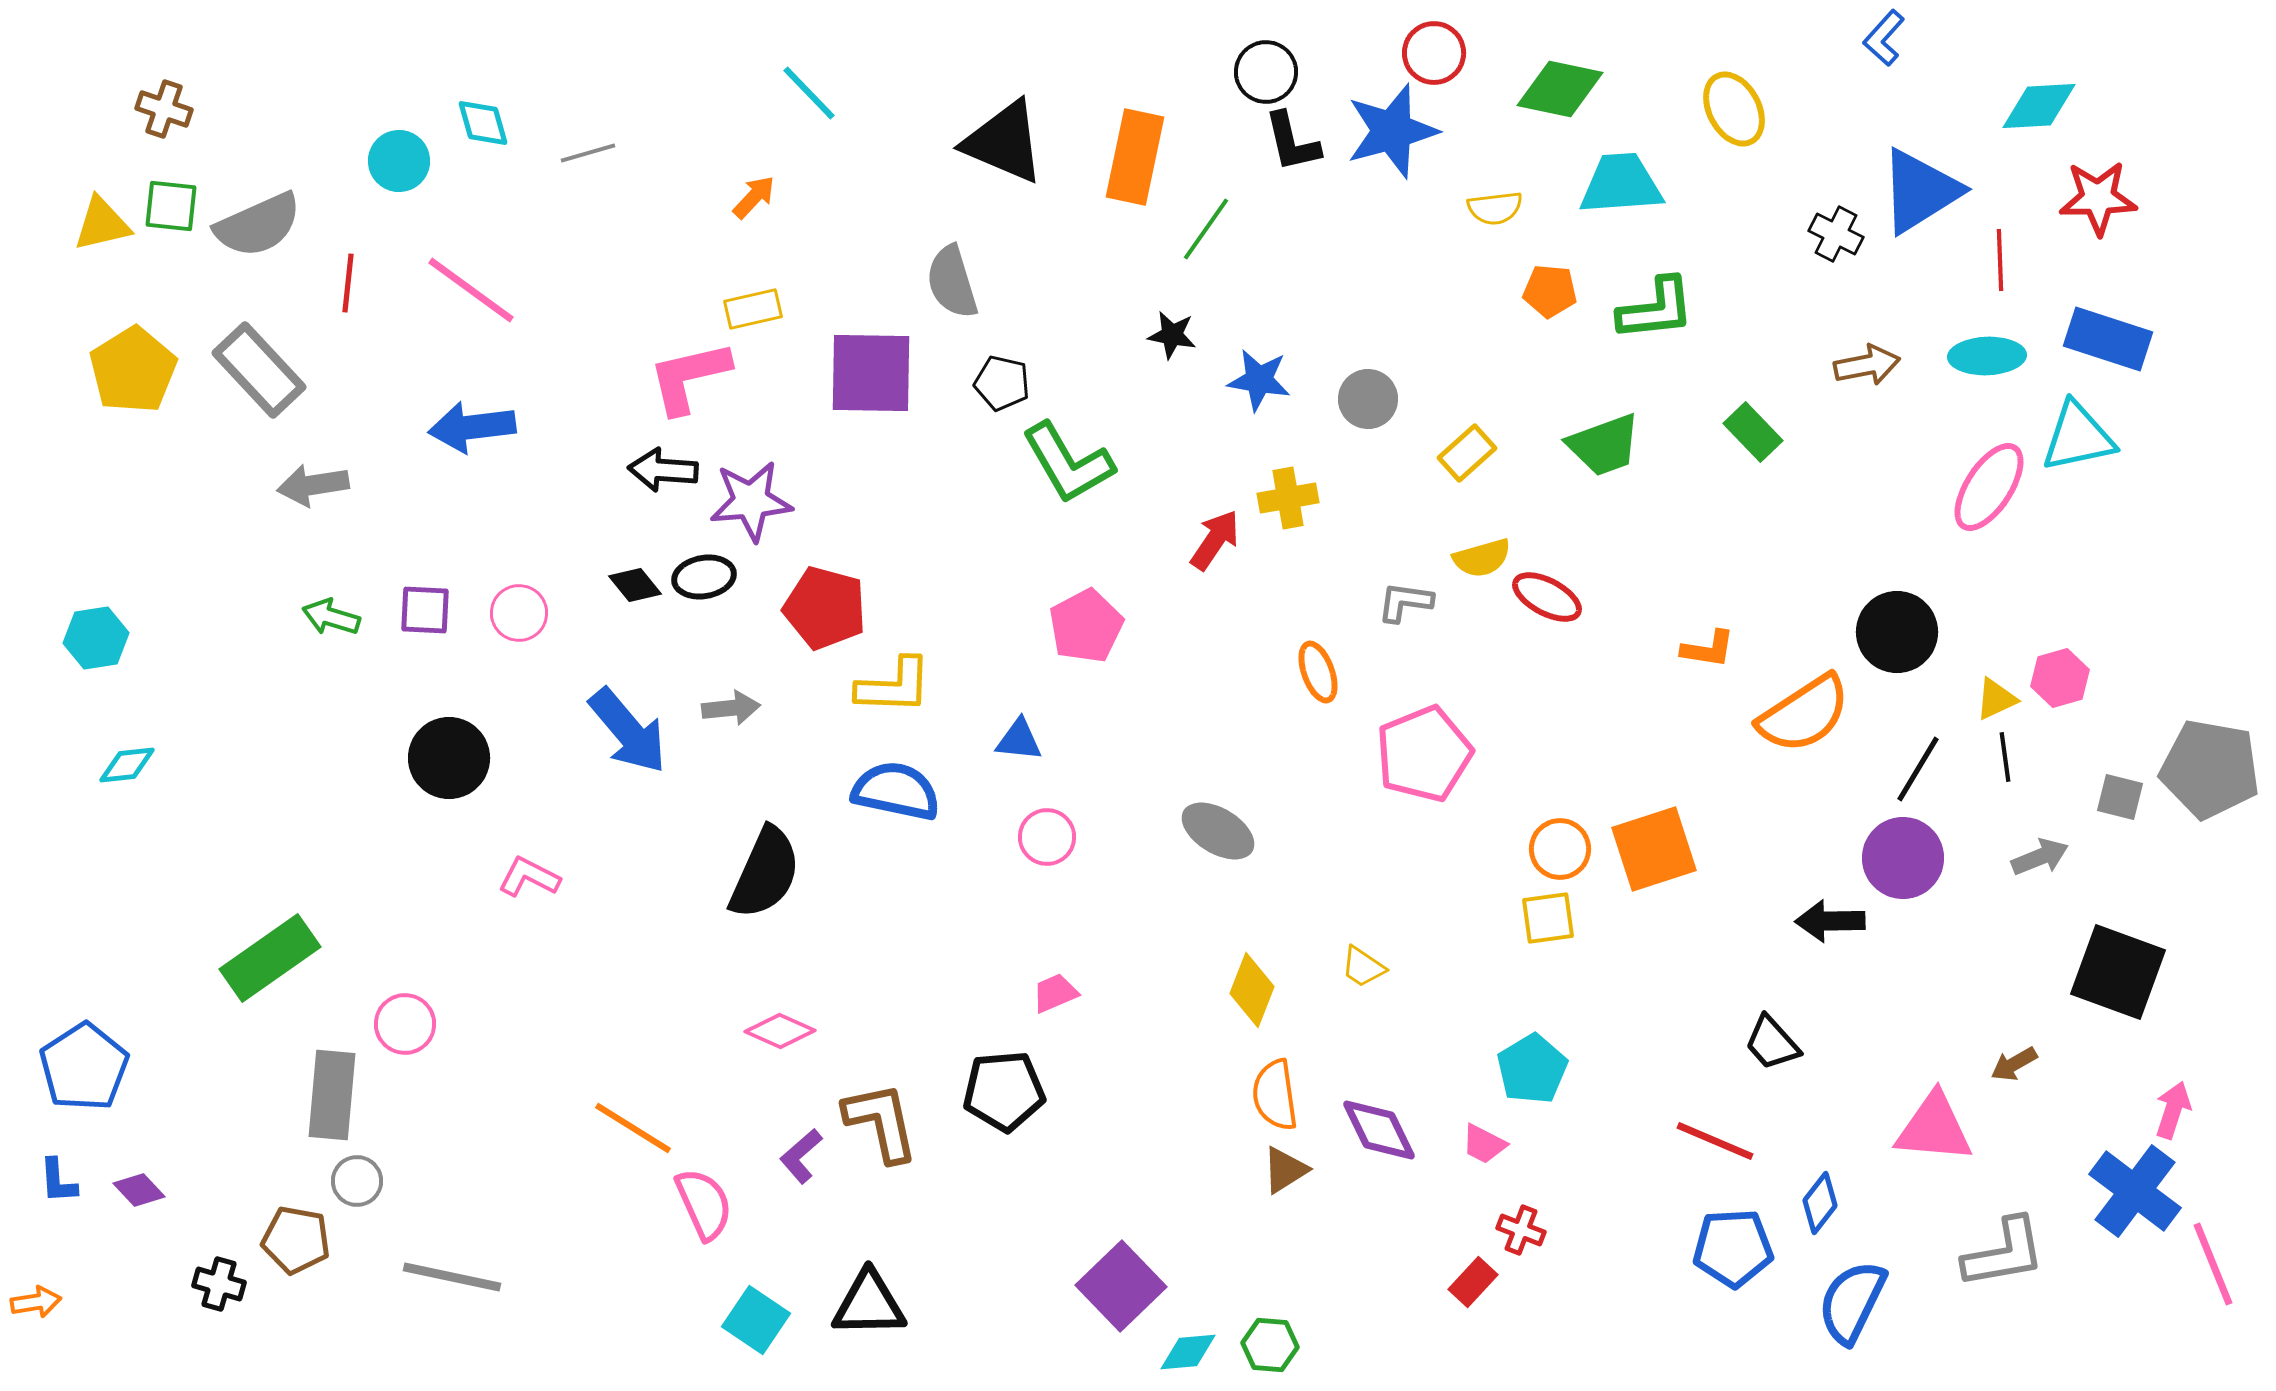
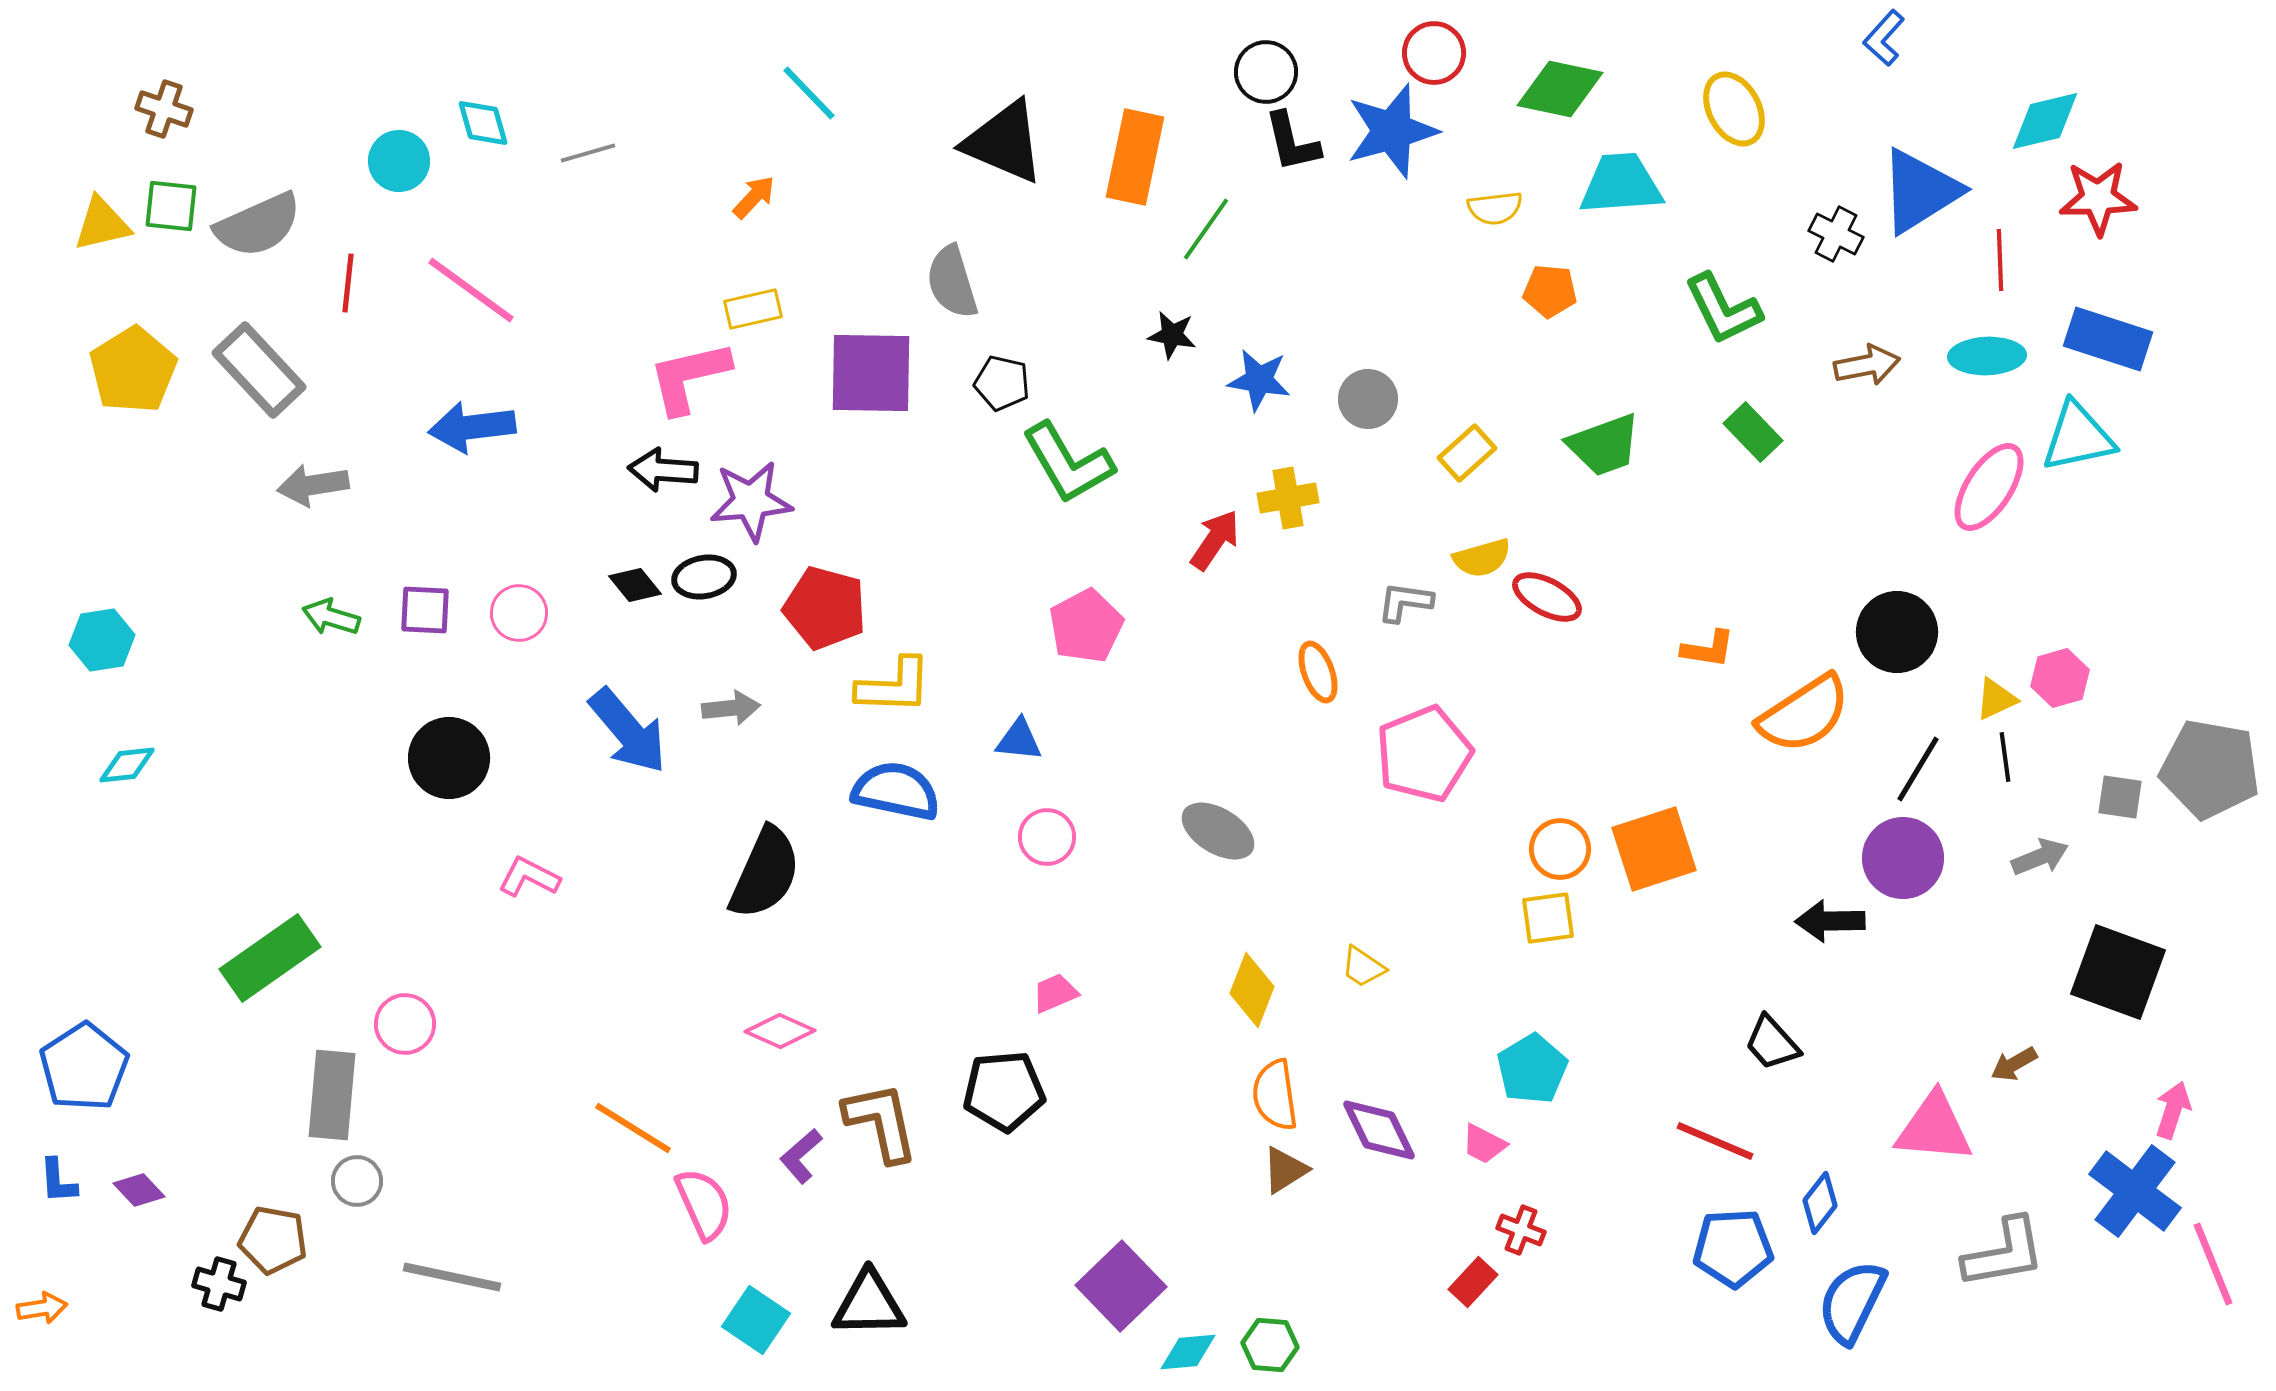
cyan diamond at (2039, 106): moved 6 px right, 15 px down; rotated 10 degrees counterclockwise
green L-shape at (1656, 309): moved 67 px right; rotated 70 degrees clockwise
cyan hexagon at (96, 638): moved 6 px right, 2 px down
gray square at (2120, 797): rotated 6 degrees counterclockwise
brown pentagon at (296, 1240): moved 23 px left
orange arrow at (36, 1302): moved 6 px right, 6 px down
